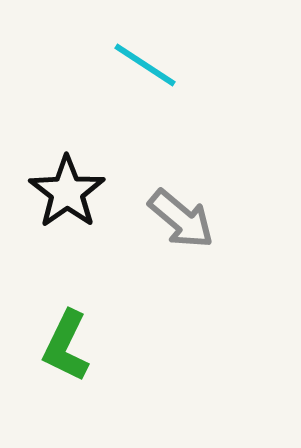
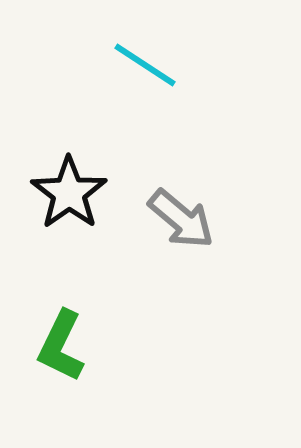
black star: moved 2 px right, 1 px down
green L-shape: moved 5 px left
